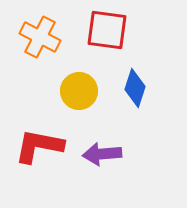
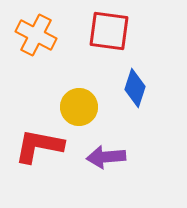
red square: moved 2 px right, 1 px down
orange cross: moved 4 px left, 2 px up
yellow circle: moved 16 px down
purple arrow: moved 4 px right, 3 px down
